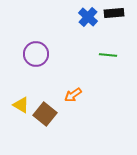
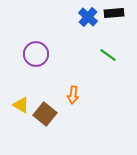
green line: rotated 30 degrees clockwise
orange arrow: rotated 48 degrees counterclockwise
